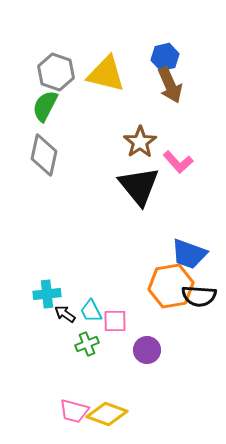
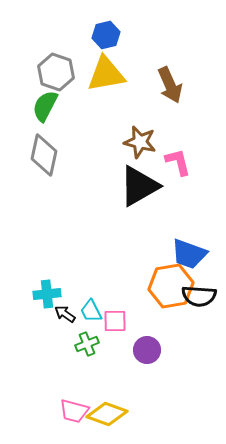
blue hexagon: moved 59 px left, 22 px up
yellow triangle: rotated 24 degrees counterclockwise
brown star: rotated 24 degrees counterclockwise
pink L-shape: rotated 152 degrees counterclockwise
black triangle: rotated 39 degrees clockwise
